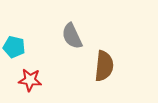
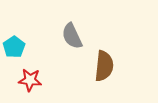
cyan pentagon: rotated 25 degrees clockwise
